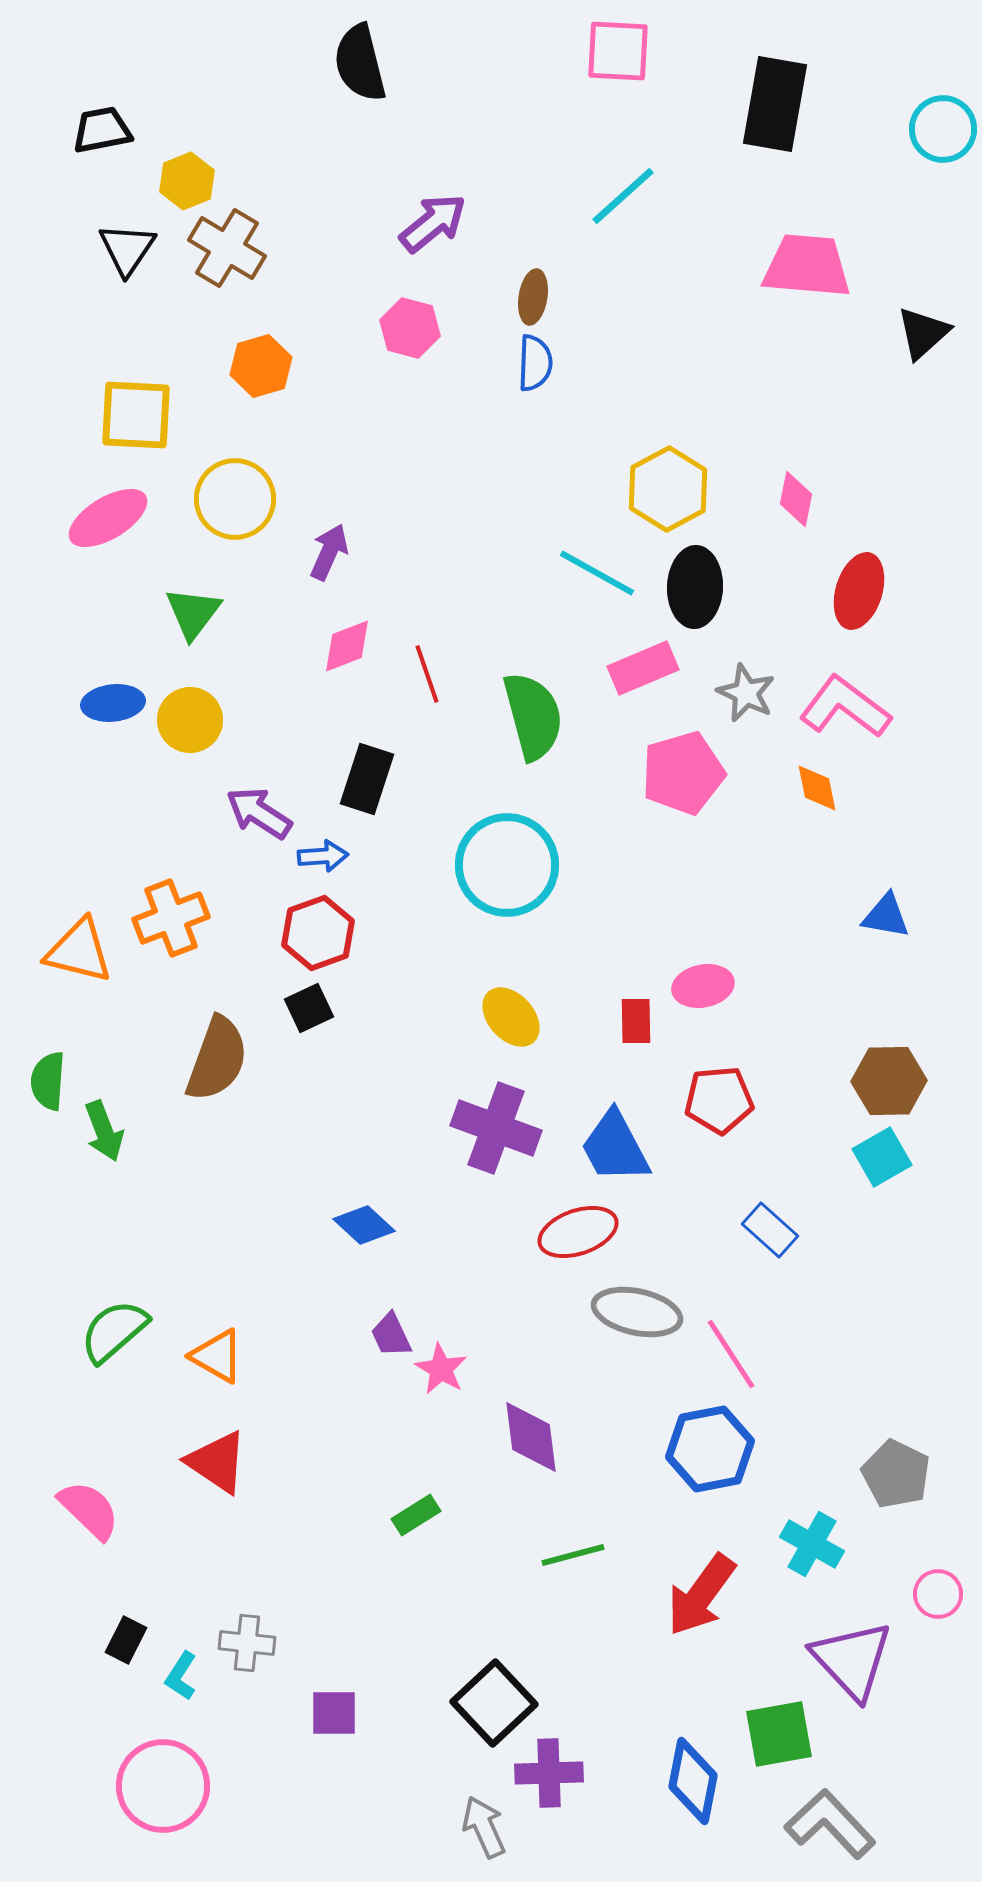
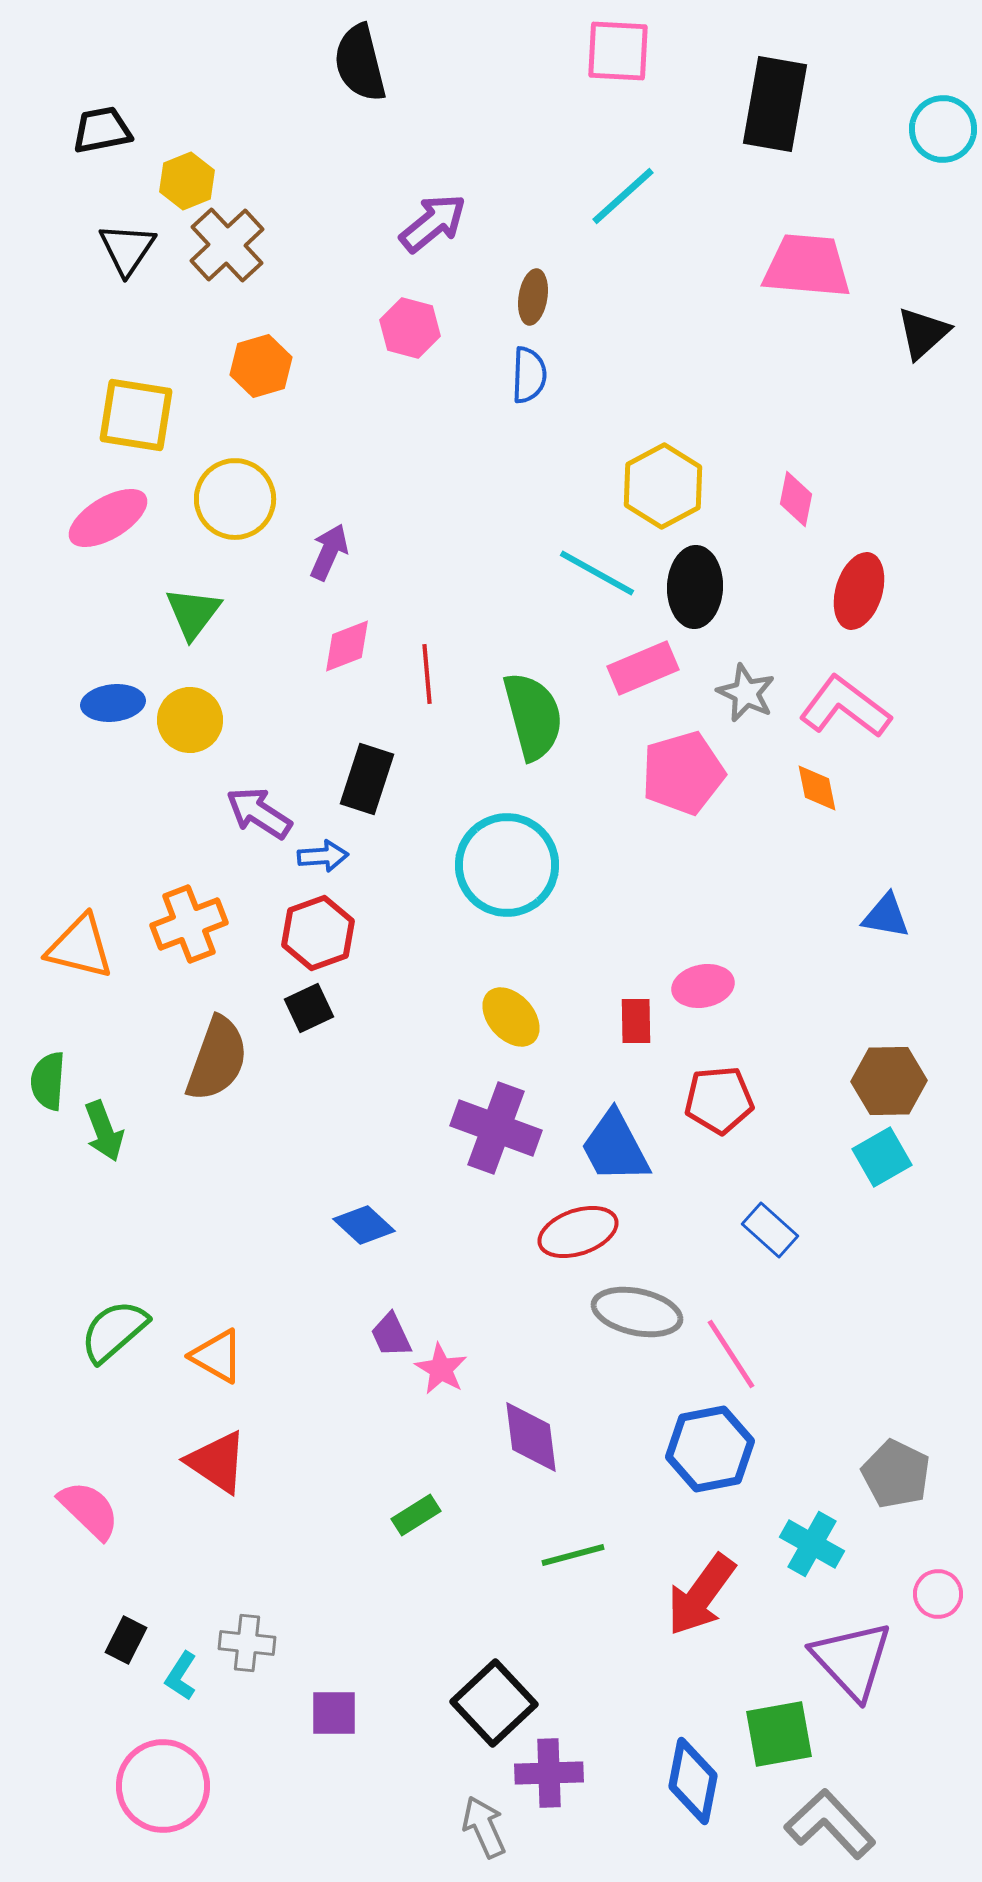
brown cross at (227, 248): moved 3 px up; rotated 16 degrees clockwise
blue semicircle at (535, 363): moved 6 px left, 12 px down
yellow square at (136, 415): rotated 6 degrees clockwise
yellow hexagon at (668, 489): moved 5 px left, 3 px up
red line at (427, 674): rotated 14 degrees clockwise
orange cross at (171, 918): moved 18 px right, 6 px down
orange triangle at (79, 951): moved 1 px right, 4 px up
